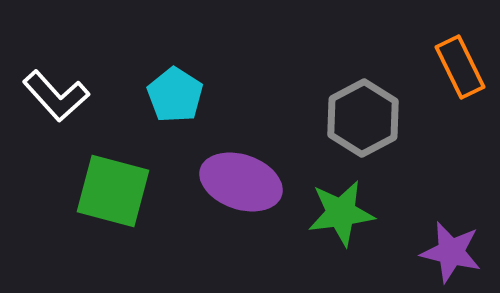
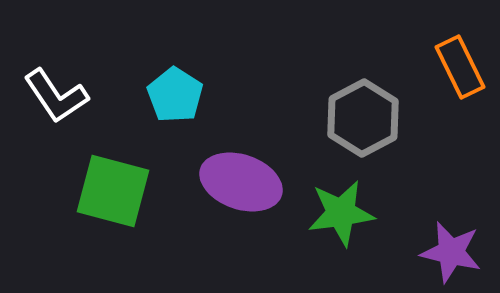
white L-shape: rotated 8 degrees clockwise
